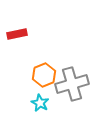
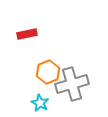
red rectangle: moved 10 px right
orange hexagon: moved 4 px right, 3 px up
